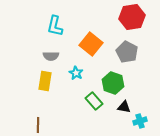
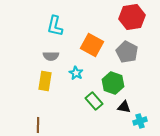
orange square: moved 1 px right, 1 px down; rotated 10 degrees counterclockwise
